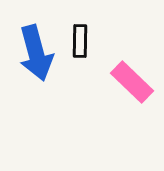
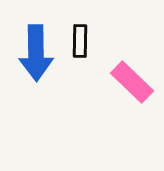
blue arrow: rotated 14 degrees clockwise
